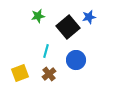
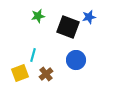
black square: rotated 30 degrees counterclockwise
cyan line: moved 13 px left, 4 px down
brown cross: moved 3 px left
